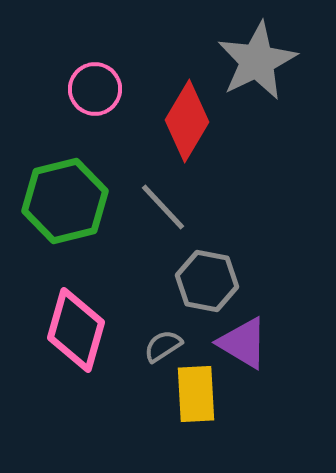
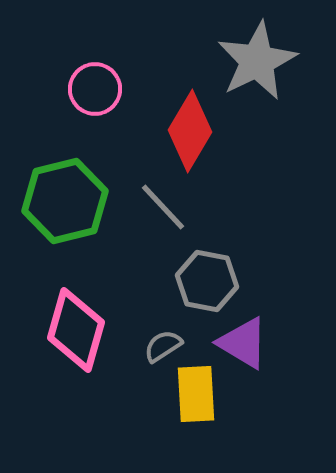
red diamond: moved 3 px right, 10 px down
